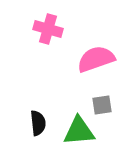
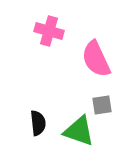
pink cross: moved 1 px right, 2 px down
pink semicircle: rotated 96 degrees counterclockwise
green triangle: rotated 24 degrees clockwise
